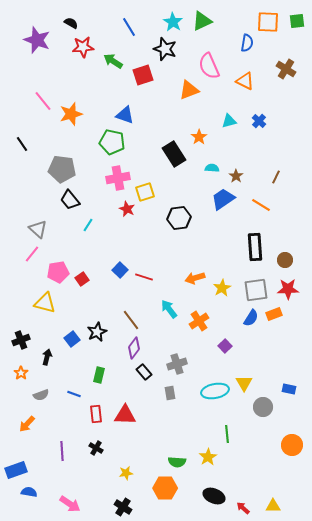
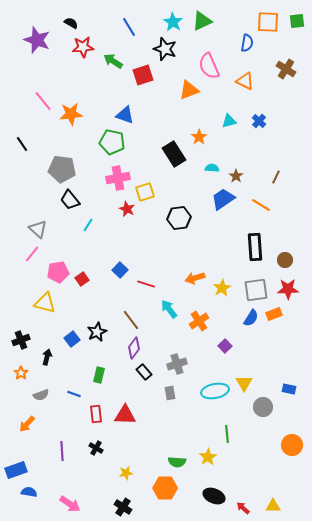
orange star at (71, 114): rotated 10 degrees clockwise
red line at (144, 277): moved 2 px right, 7 px down
